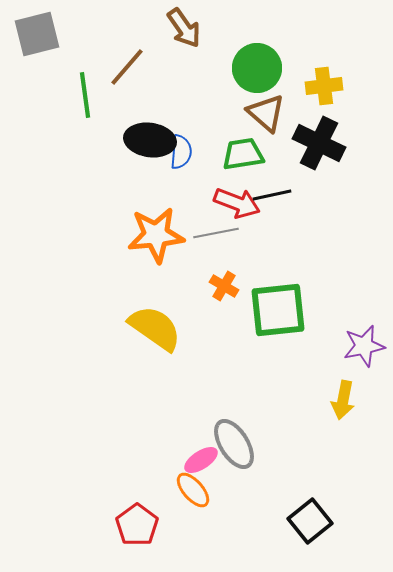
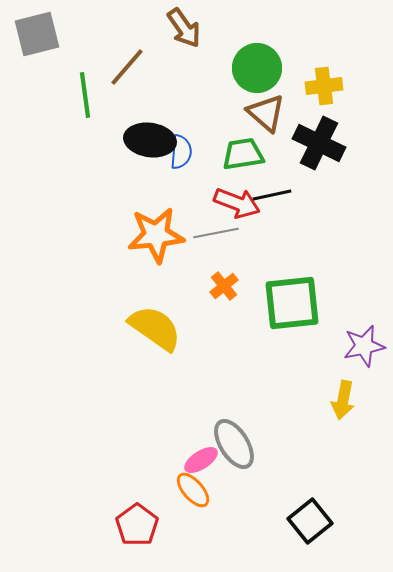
orange cross: rotated 20 degrees clockwise
green square: moved 14 px right, 7 px up
